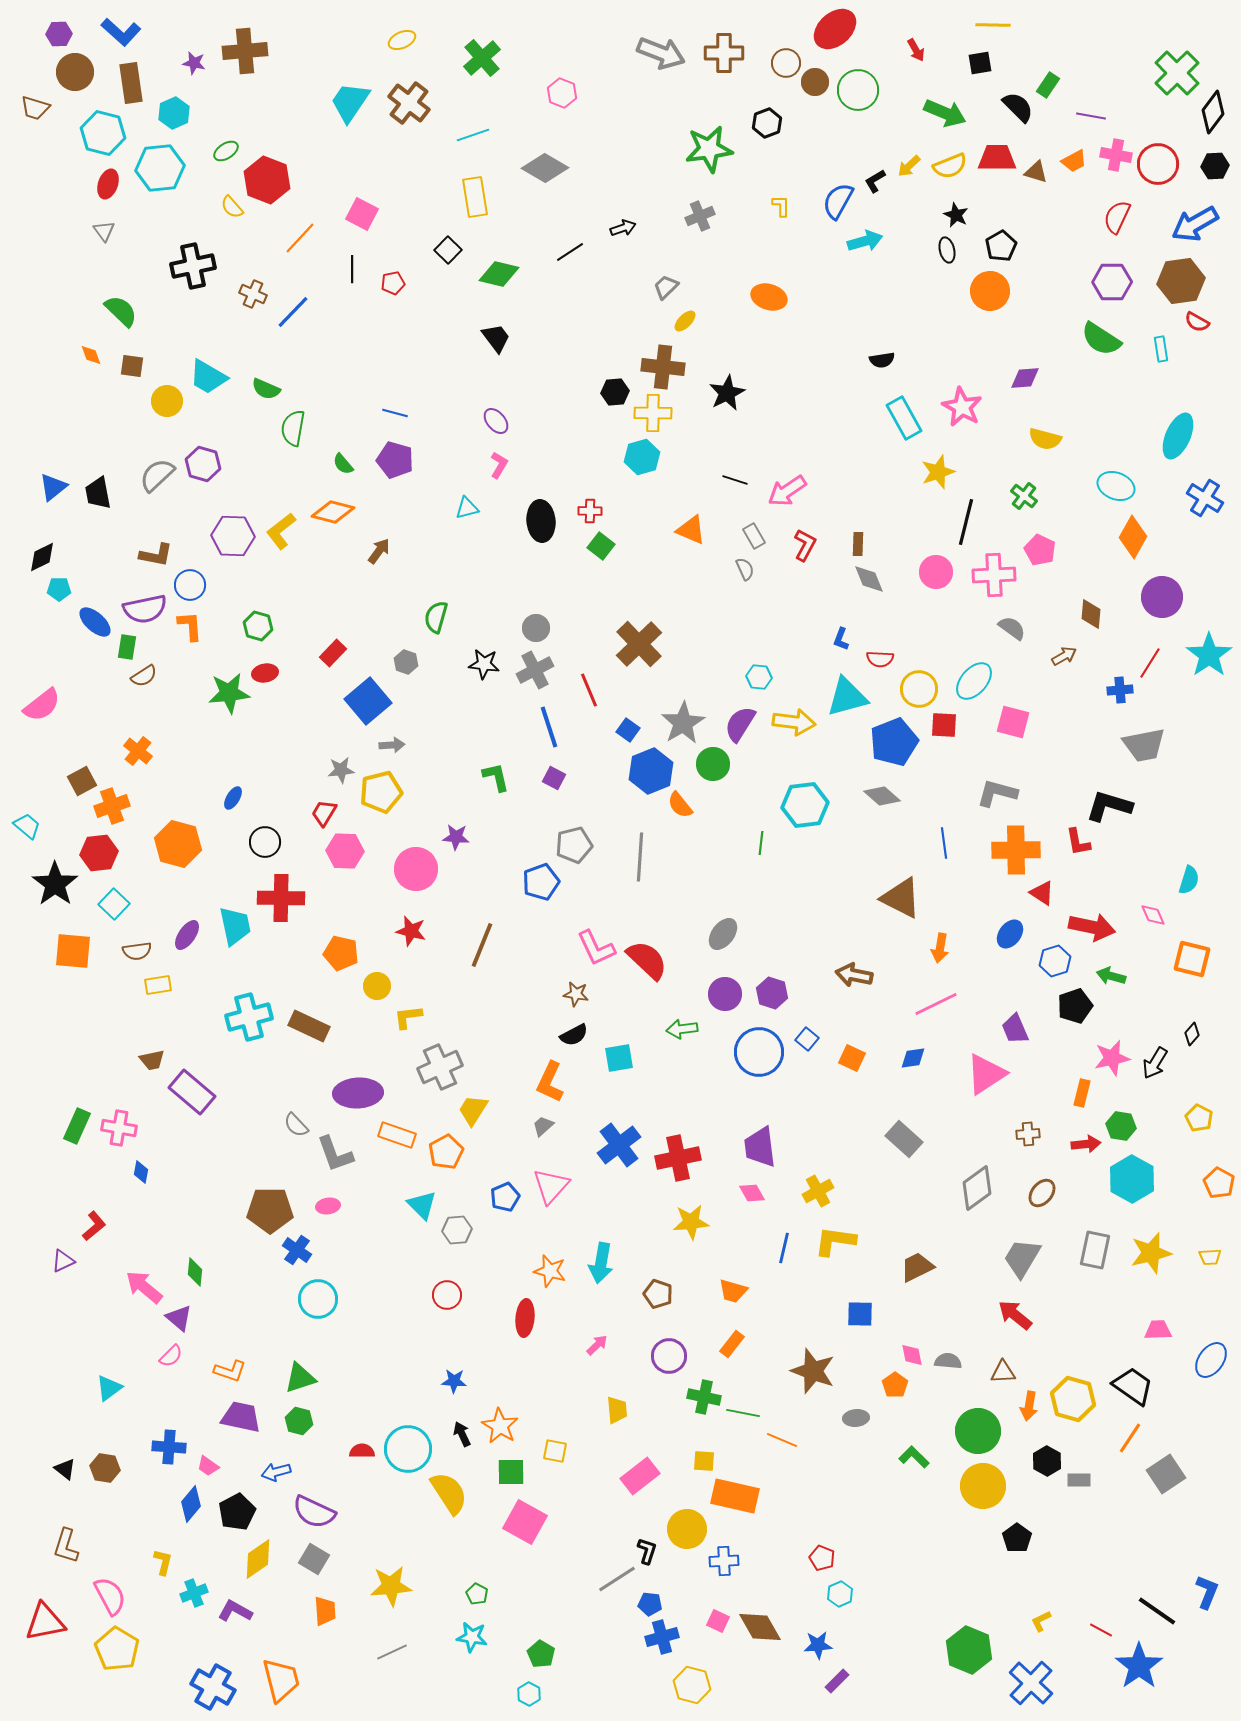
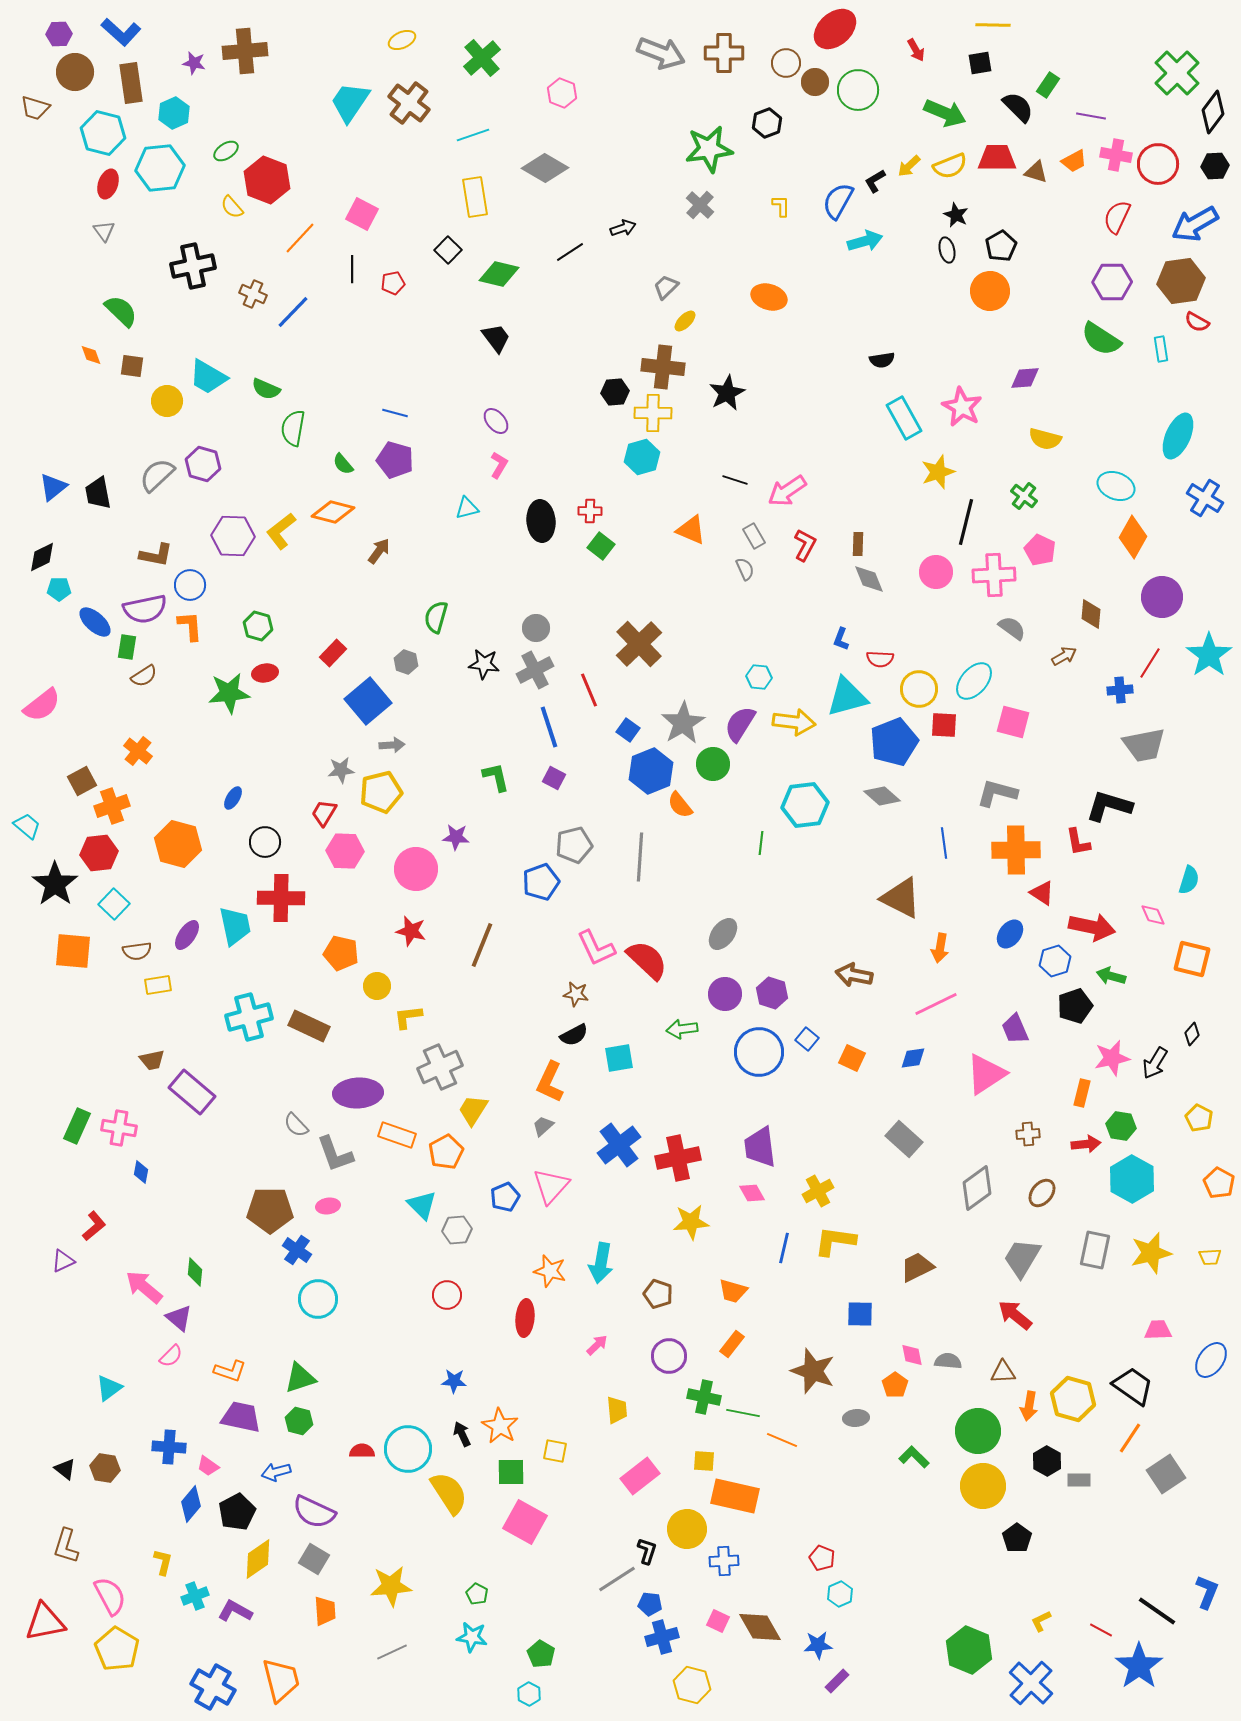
gray cross at (700, 216): moved 11 px up; rotated 24 degrees counterclockwise
cyan cross at (194, 1593): moved 1 px right, 3 px down
